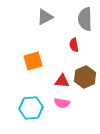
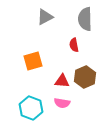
cyan hexagon: rotated 25 degrees clockwise
